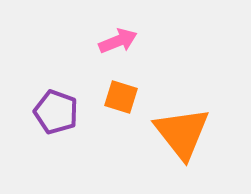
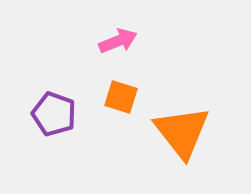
purple pentagon: moved 2 px left, 2 px down
orange triangle: moved 1 px up
